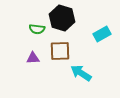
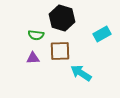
green semicircle: moved 1 px left, 6 px down
